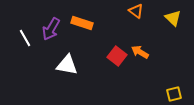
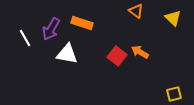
white triangle: moved 11 px up
